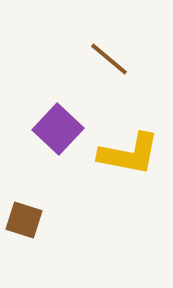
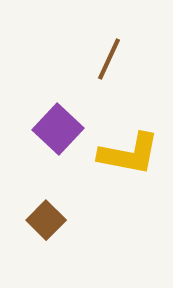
brown line: rotated 75 degrees clockwise
brown square: moved 22 px right; rotated 27 degrees clockwise
